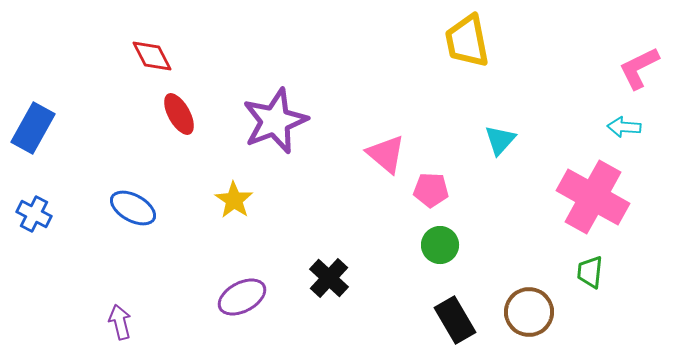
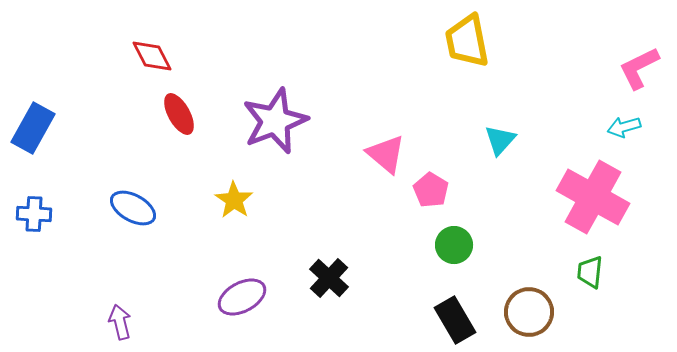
cyan arrow: rotated 20 degrees counterclockwise
pink pentagon: rotated 28 degrees clockwise
blue cross: rotated 24 degrees counterclockwise
green circle: moved 14 px right
